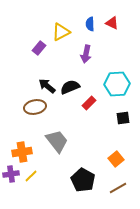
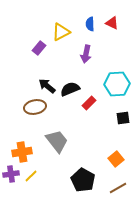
black semicircle: moved 2 px down
